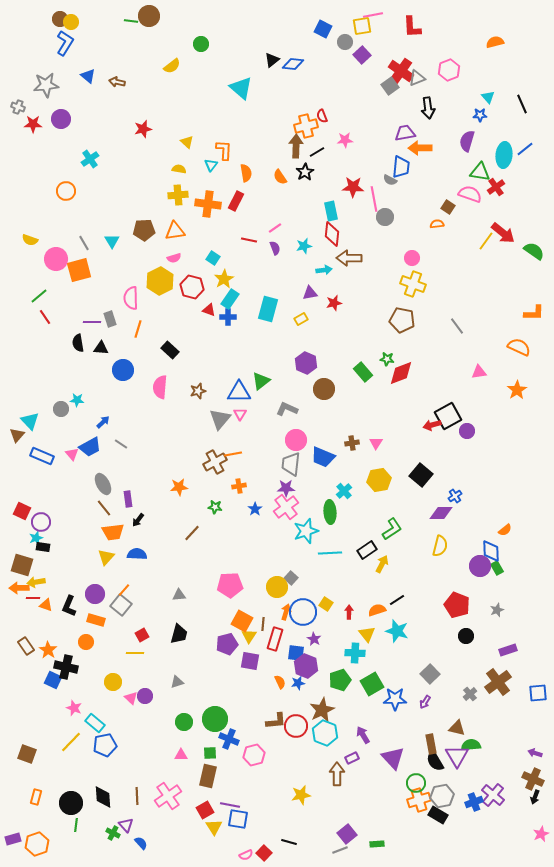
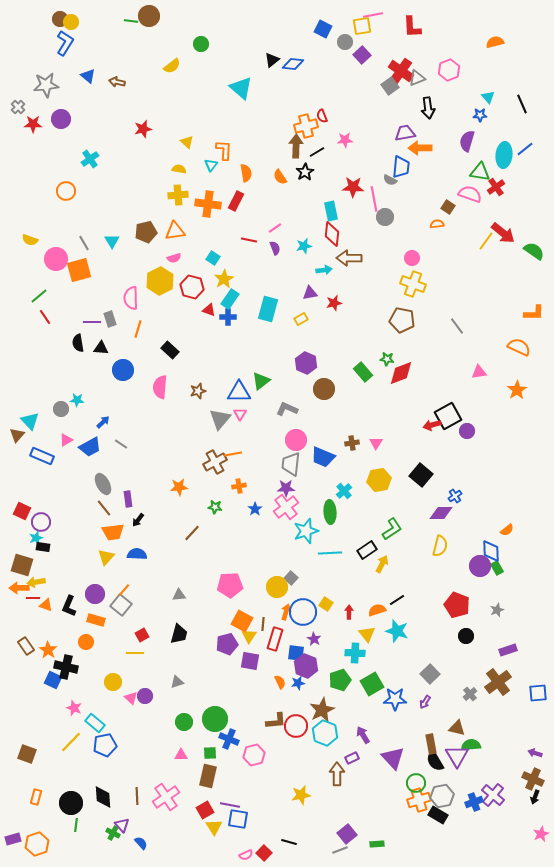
gray cross at (18, 107): rotated 24 degrees clockwise
brown pentagon at (144, 230): moved 2 px right, 2 px down; rotated 10 degrees counterclockwise
pink triangle at (72, 454): moved 6 px left, 14 px up; rotated 40 degrees clockwise
orange semicircle at (505, 530): moved 2 px right
pink cross at (168, 796): moved 2 px left, 1 px down
purple triangle at (126, 825): moved 4 px left
